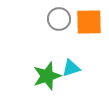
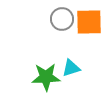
gray circle: moved 3 px right
green star: moved 1 px left, 1 px down; rotated 16 degrees clockwise
